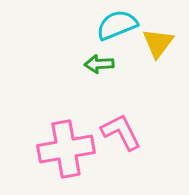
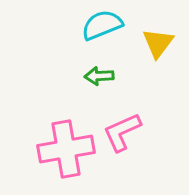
cyan semicircle: moved 15 px left
green arrow: moved 12 px down
pink L-shape: moved 1 px right; rotated 87 degrees counterclockwise
